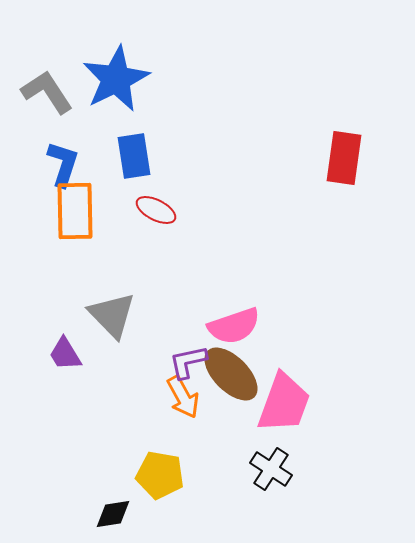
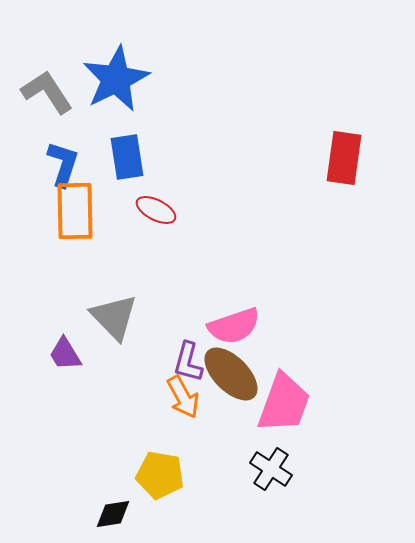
blue rectangle: moved 7 px left, 1 px down
gray triangle: moved 2 px right, 2 px down
purple L-shape: rotated 63 degrees counterclockwise
